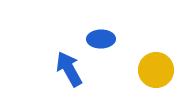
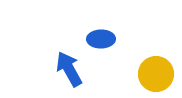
yellow circle: moved 4 px down
